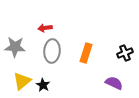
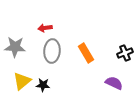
orange rectangle: rotated 48 degrees counterclockwise
black star: rotated 24 degrees counterclockwise
